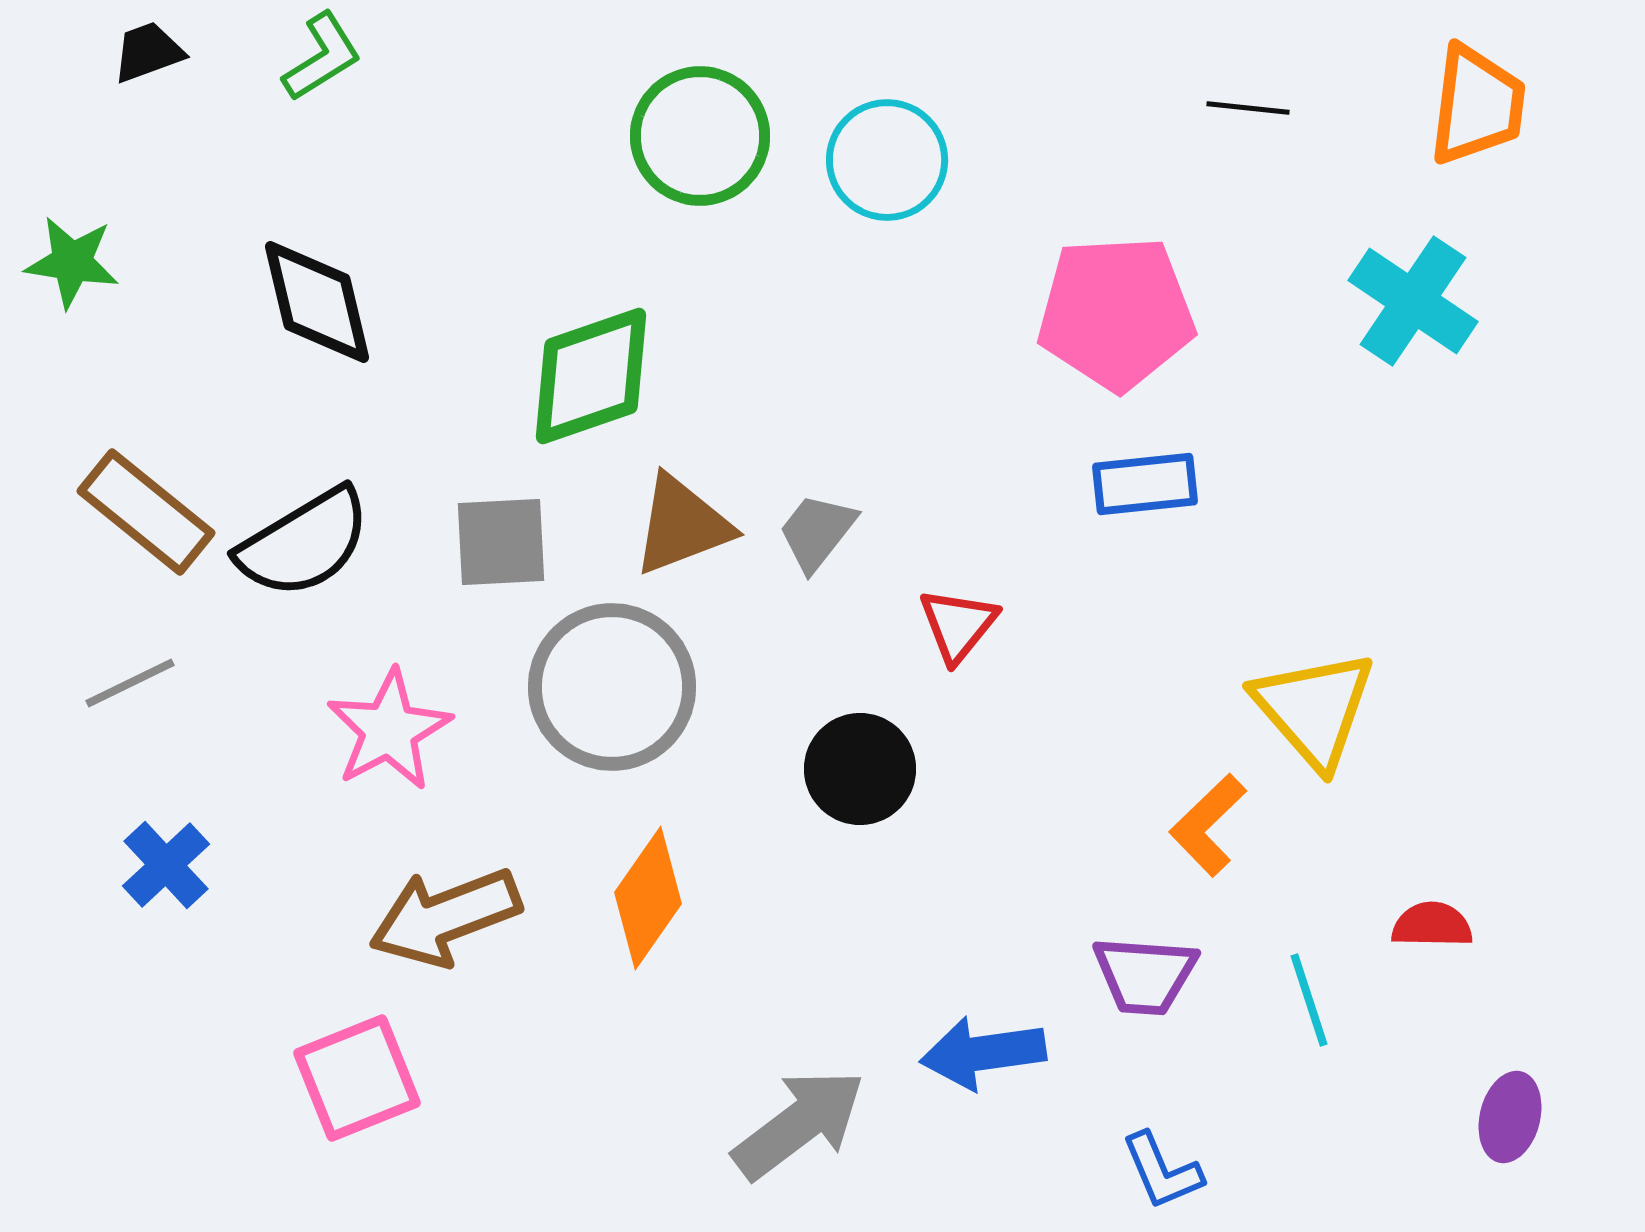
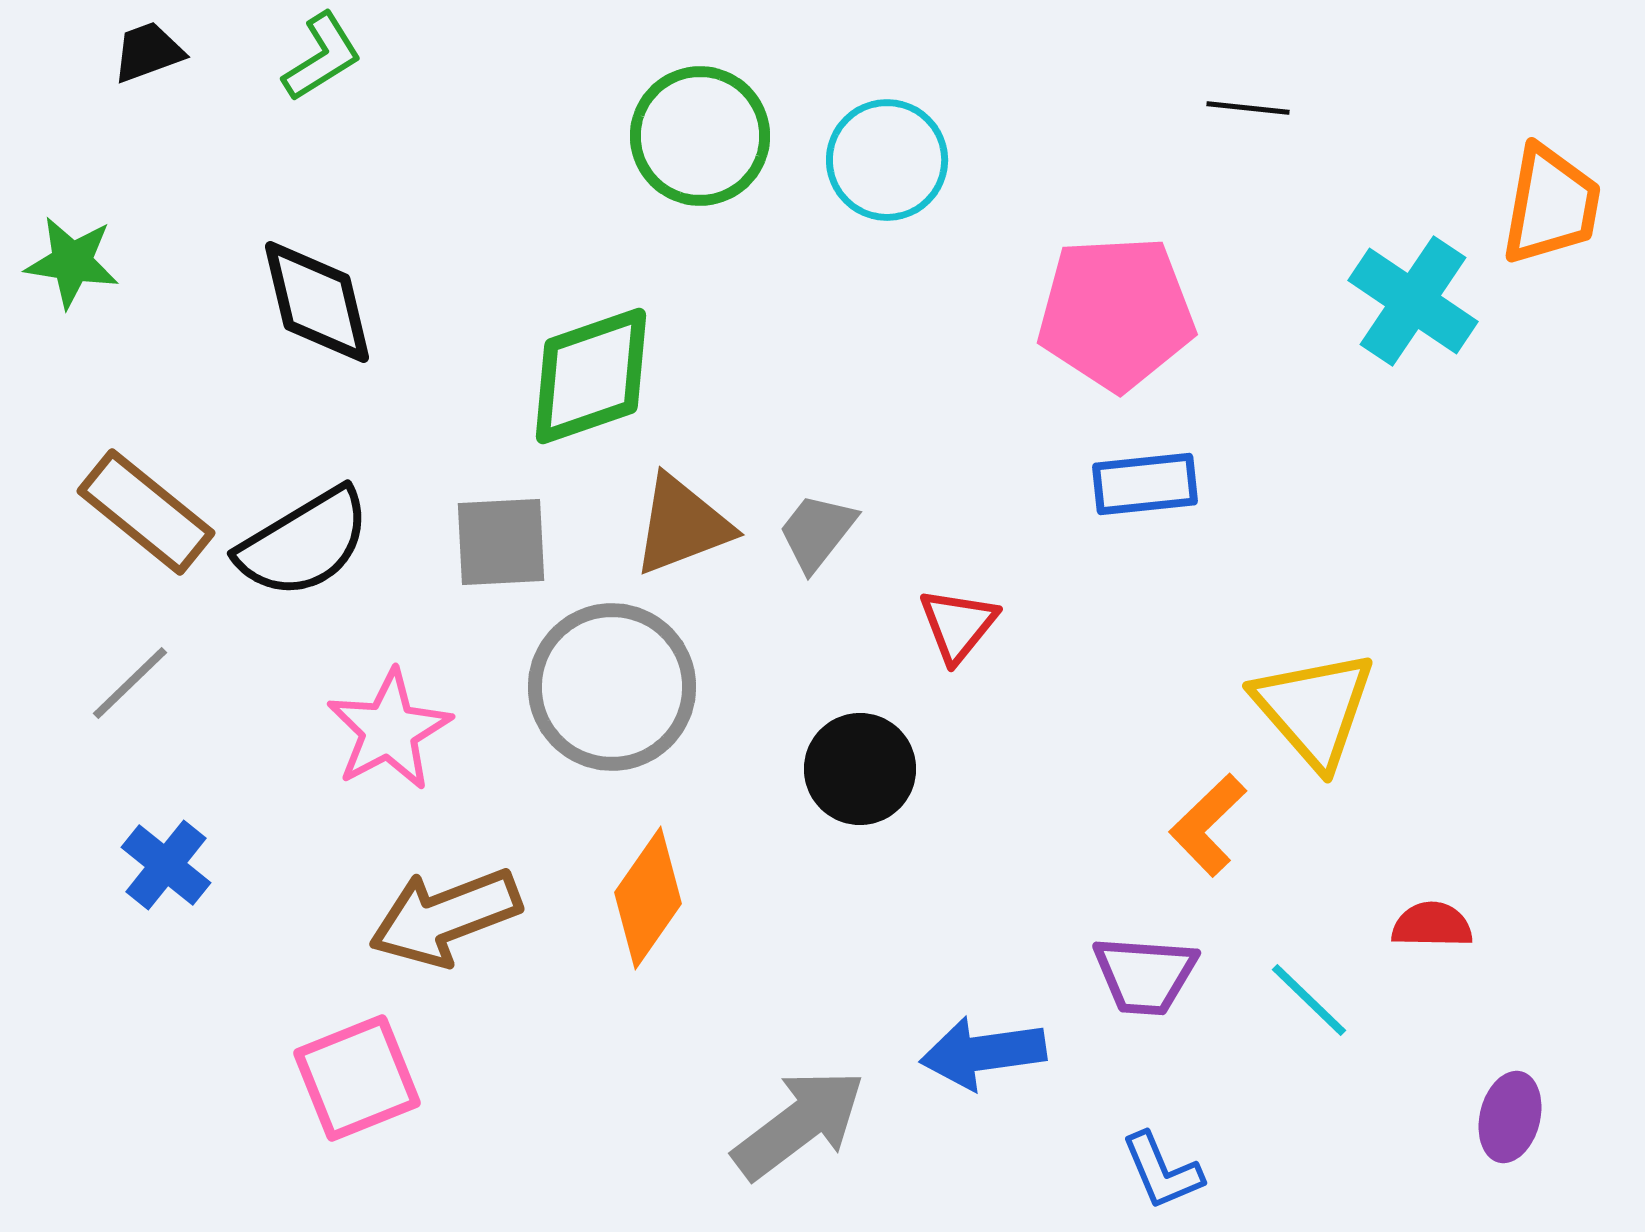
orange trapezoid: moved 74 px right, 100 px down; rotated 3 degrees clockwise
gray line: rotated 18 degrees counterclockwise
blue cross: rotated 8 degrees counterclockwise
cyan line: rotated 28 degrees counterclockwise
